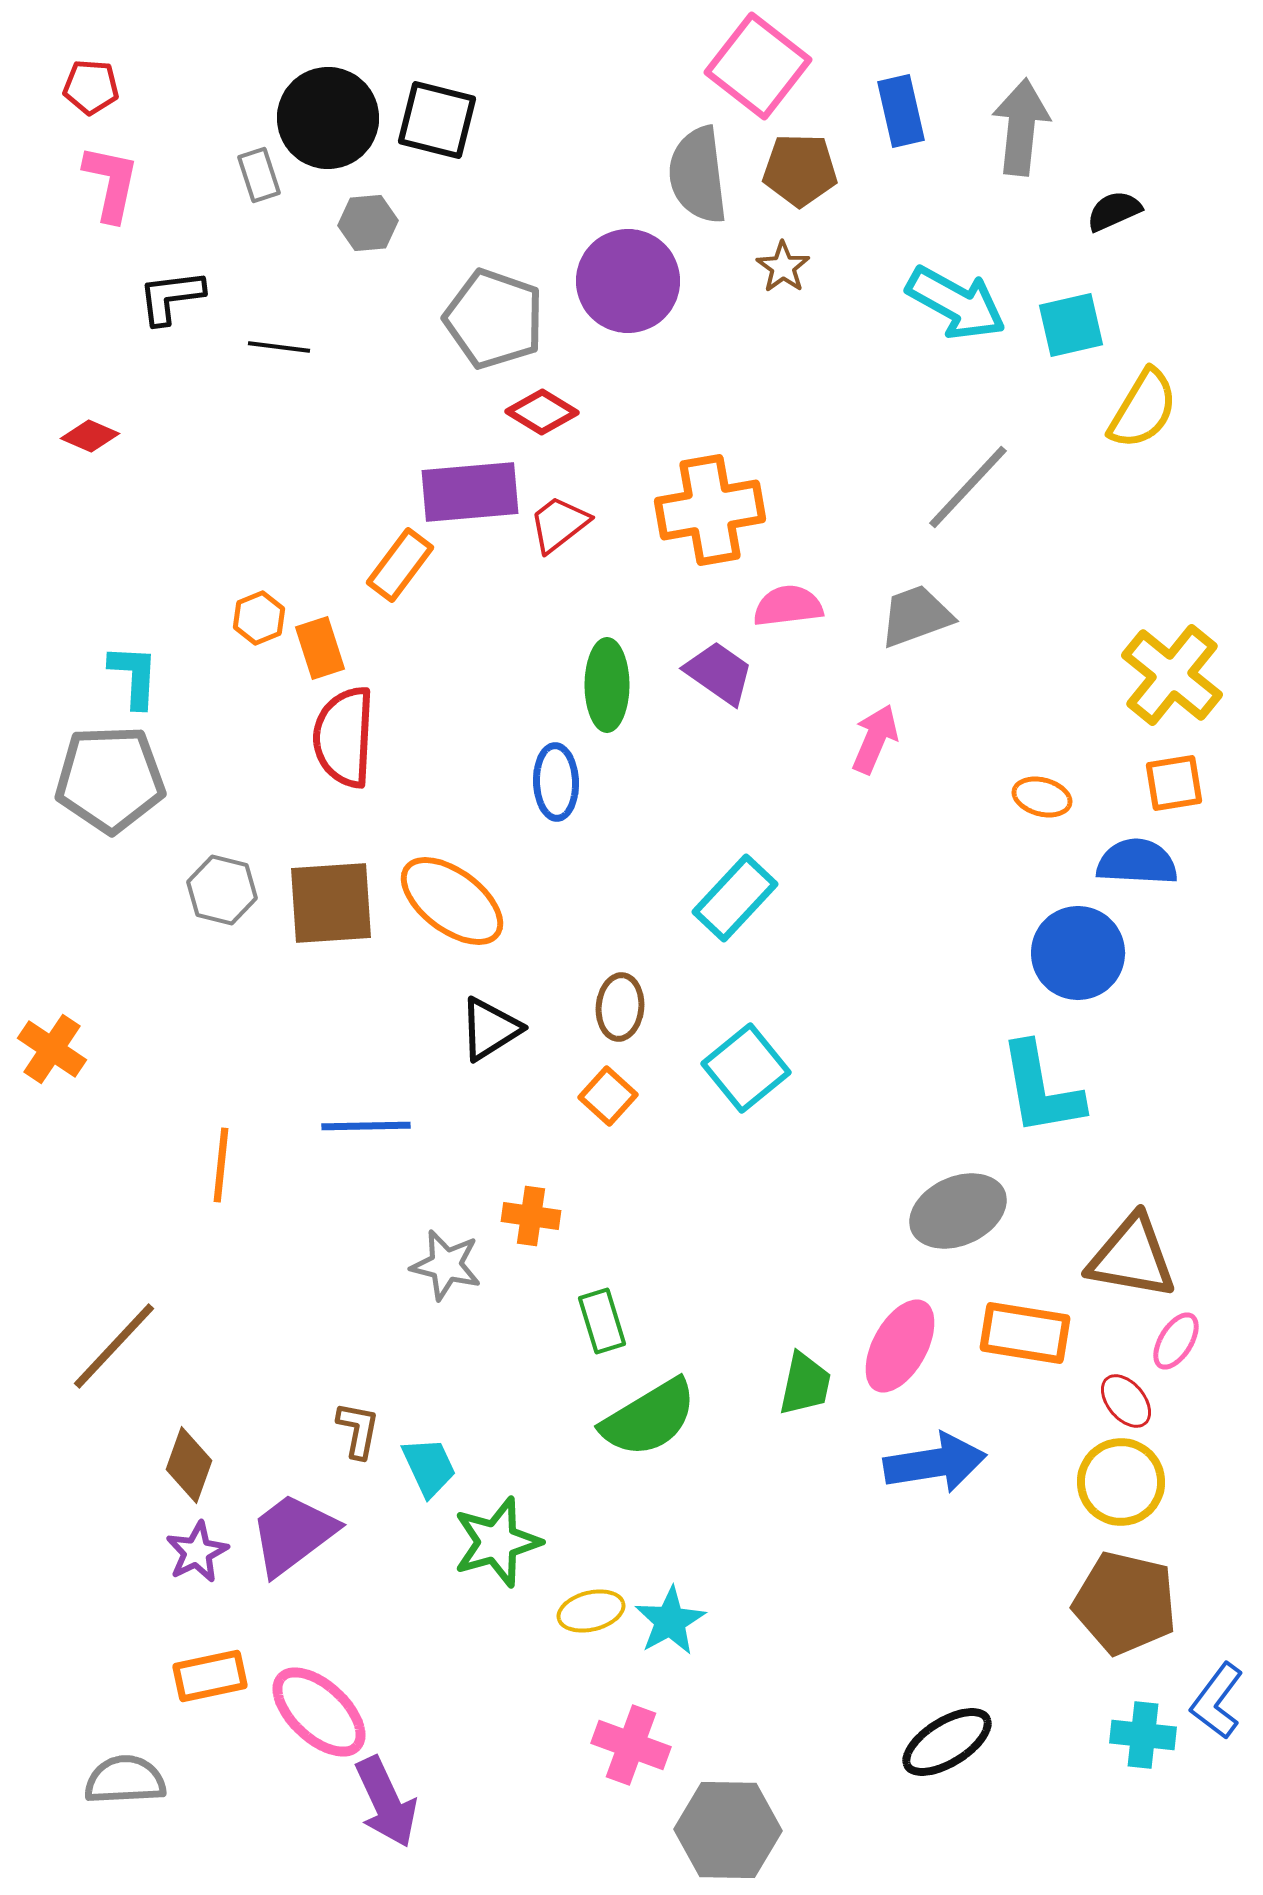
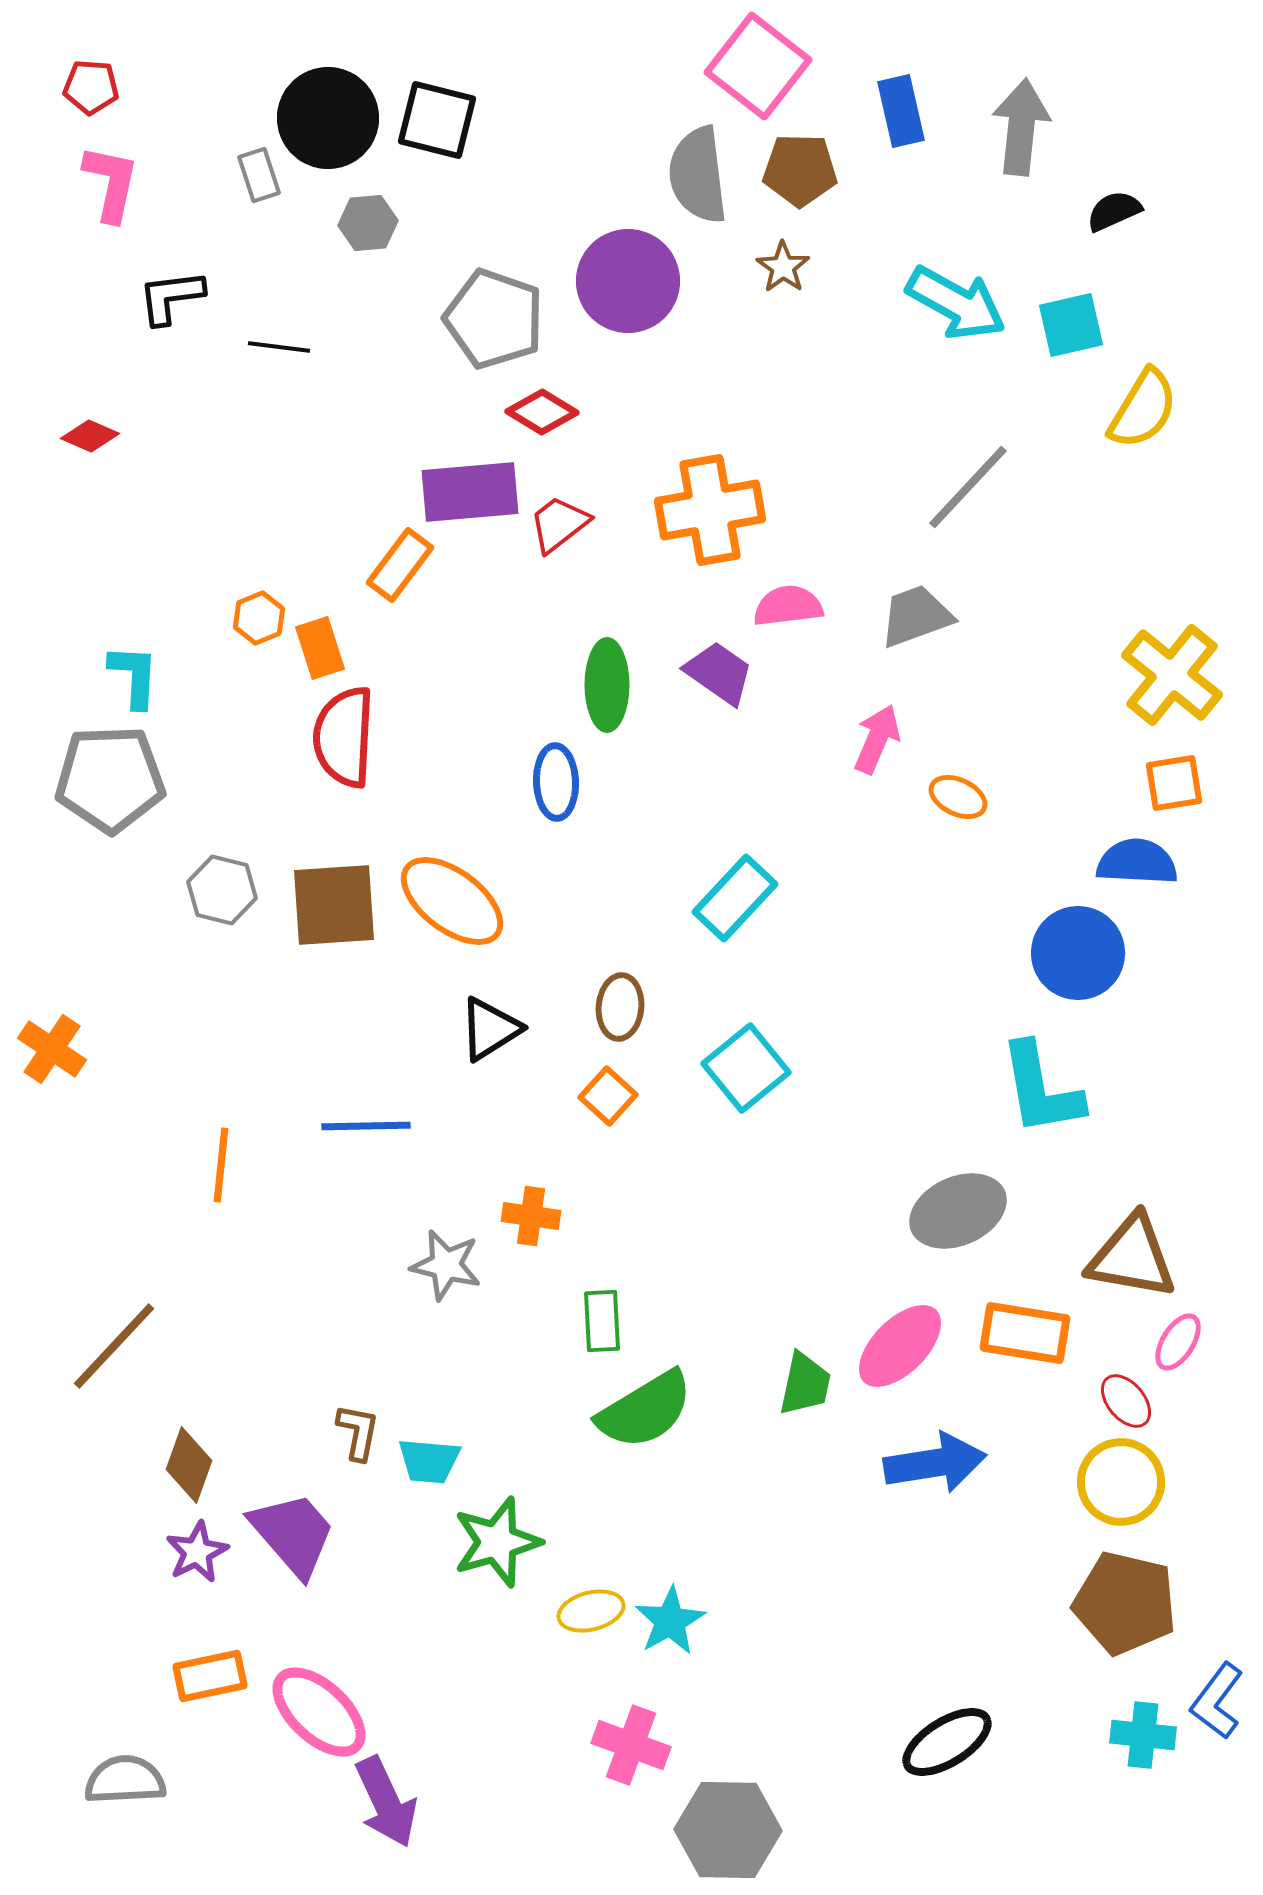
pink arrow at (875, 739): moved 2 px right
orange ellipse at (1042, 797): moved 84 px left; rotated 10 degrees clockwise
brown square at (331, 903): moved 3 px right, 2 px down
green rectangle at (602, 1321): rotated 14 degrees clockwise
pink ellipse at (1176, 1341): moved 2 px right, 1 px down
pink ellipse at (900, 1346): rotated 16 degrees clockwise
green semicircle at (649, 1418): moved 4 px left, 8 px up
brown L-shape at (358, 1430): moved 2 px down
cyan trapezoid at (429, 1467): moved 6 px up; rotated 120 degrees clockwise
purple trapezoid at (293, 1534): rotated 86 degrees clockwise
